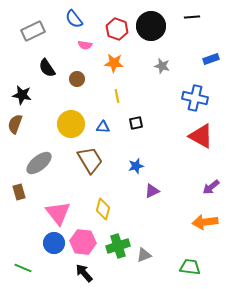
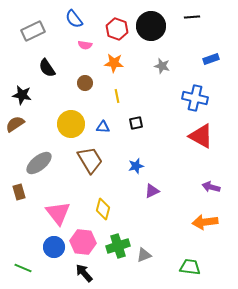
brown circle: moved 8 px right, 4 px down
brown semicircle: rotated 36 degrees clockwise
purple arrow: rotated 54 degrees clockwise
blue circle: moved 4 px down
